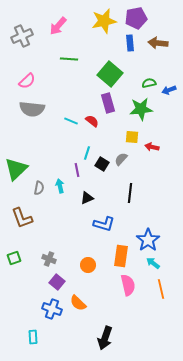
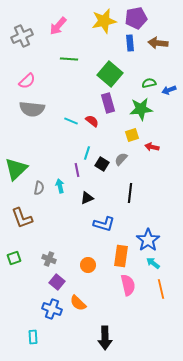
yellow square at (132, 137): moved 2 px up; rotated 24 degrees counterclockwise
black arrow at (105, 338): rotated 20 degrees counterclockwise
